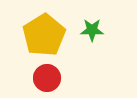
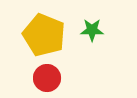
yellow pentagon: rotated 18 degrees counterclockwise
